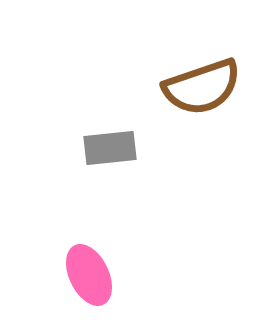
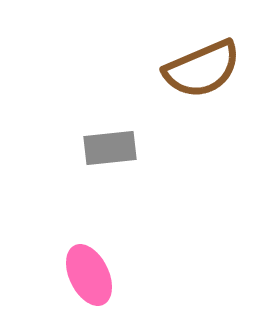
brown semicircle: moved 18 px up; rotated 4 degrees counterclockwise
